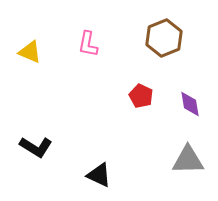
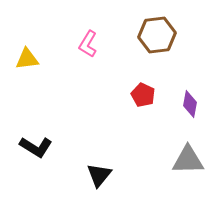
brown hexagon: moved 7 px left, 3 px up; rotated 15 degrees clockwise
pink L-shape: rotated 20 degrees clockwise
yellow triangle: moved 3 px left, 7 px down; rotated 30 degrees counterclockwise
red pentagon: moved 2 px right, 1 px up
purple diamond: rotated 20 degrees clockwise
black triangle: rotated 44 degrees clockwise
